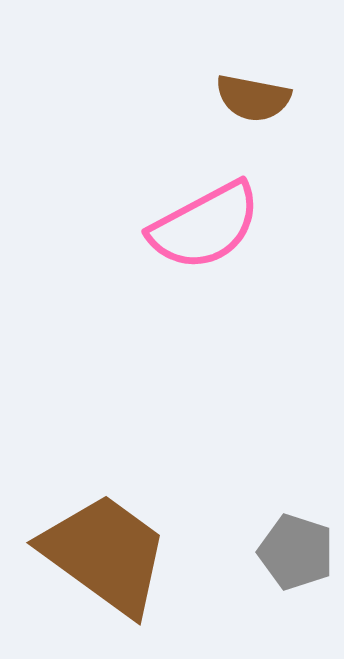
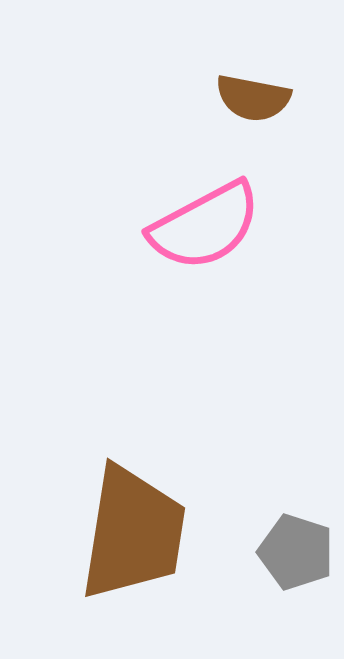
brown trapezoid: moved 28 px right, 21 px up; rotated 63 degrees clockwise
